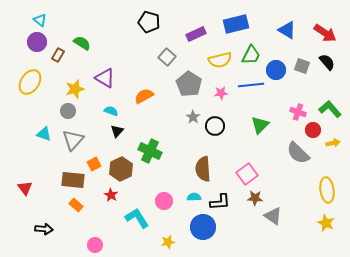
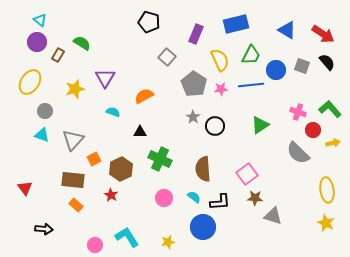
red arrow at (325, 33): moved 2 px left, 1 px down
purple rectangle at (196, 34): rotated 42 degrees counterclockwise
yellow semicircle at (220, 60): rotated 100 degrees counterclockwise
purple triangle at (105, 78): rotated 30 degrees clockwise
gray pentagon at (189, 84): moved 5 px right
pink star at (221, 93): moved 4 px up
gray circle at (68, 111): moved 23 px left
cyan semicircle at (111, 111): moved 2 px right, 1 px down
green triangle at (260, 125): rotated 12 degrees clockwise
black triangle at (117, 131): moved 23 px right, 1 px down; rotated 48 degrees clockwise
cyan triangle at (44, 134): moved 2 px left, 1 px down
green cross at (150, 151): moved 10 px right, 8 px down
orange square at (94, 164): moved 5 px up
cyan semicircle at (194, 197): rotated 40 degrees clockwise
pink circle at (164, 201): moved 3 px up
gray triangle at (273, 216): rotated 18 degrees counterclockwise
cyan L-shape at (137, 218): moved 10 px left, 19 px down
